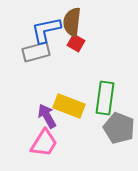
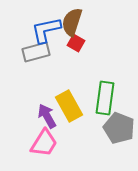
brown semicircle: rotated 12 degrees clockwise
yellow rectangle: rotated 40 degrees clockwise
